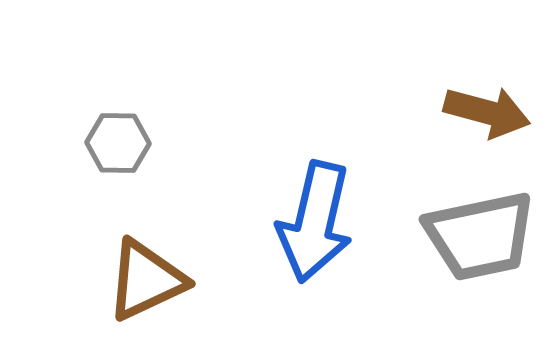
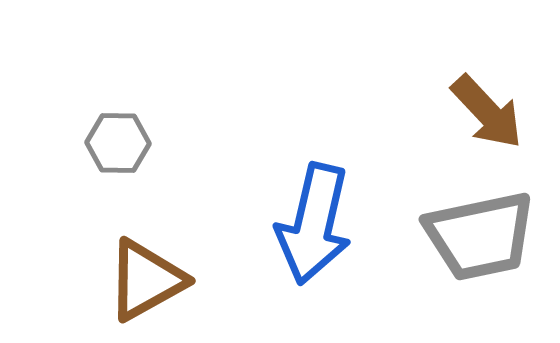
brown arrow: rotated 32 degrees clockwise
blue arrow: moved 1 px left, 2 px down
brown triangle: rotated 4 degrees counterclockwise
